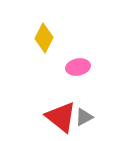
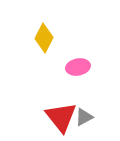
red triangle: rotated 12 degrees clockwise
